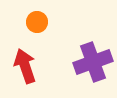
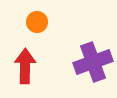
red arrow: rotated 20 degrees clockwise
